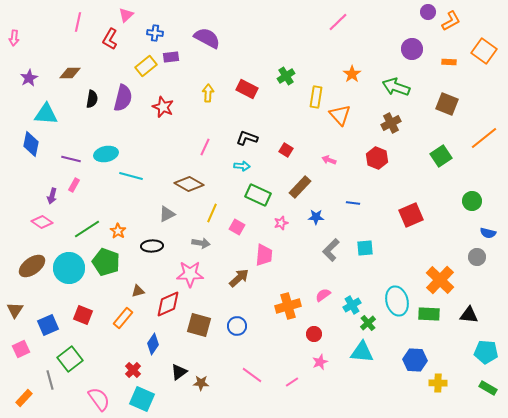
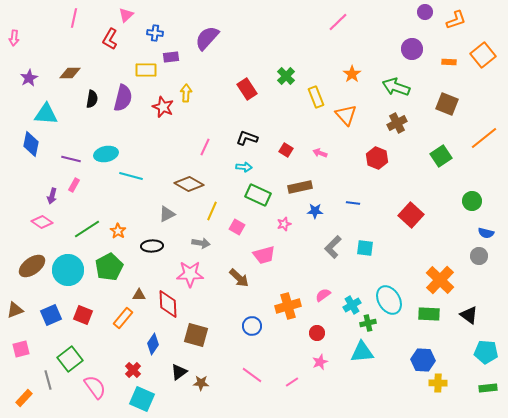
purple circle at (428, 12): moved 3 px left
orange L-shape at (451, 21): moved 5 px right, 1 px up; rotated 10 degrees clockwise
pink line at (78, 22): moved 4 px left, 4 px up
purple semicircle at (207, 38): rotated 76 degrees counterclockwise
orange square at (484, 51): moved 1 px left, 4 px down; rotated 15 degrees clockwise
yellow rectangle at (146, 66): moved 4 px down; rotated 40 degrees clockwise
green cross at (286, 76): rotated 12 degrees counterclockwise
red rectangle at (247, 89): rotated 30 degrees clockwise
yellow arrow at (208, 93): moved 22 px left
yellow rectangle at (316, 97): rotated 30 degrees counterclockwise
orange triangle at (340, 115): moved 6 px right
brown cross at (391, 123): moved 6 px right
pink arrow at (329, 160): moved 9 px left, 7 px up
cyan arrow at (242, 166): moved 2 px right, 1 px down
brown rectangle at (300, 187): rotated 35 degrees clockwise
yellow line at (212, 213): moved 2 px up
red square at (411, 215): rotated 25 degrees counterclockwise
blue star at (316, 217): moved 1 px left, 6 px up
pink star at (281, 223): moved 3 px right, 1 px down
blue semicircle at (488, 233): moved 2 px left
cyan square at (365, 248): rotated 12 degrees clockwise
gray L-shape at (331, 250): moved 2 px right, 3 px up
pink trapezoid at (264, 255): rotated 70 degrees clockwise
gray circle at (477, 257): moved 2 px right, 1 px up
green pentagon at (106, 262): moved 3 px right, 5 px down; rotated 24 degrees clockwise
cyan circle at (69, 268): moved 1 px left, 2 px down
brown arrow at (239, 278): rotated 85 degrees clockwise
brown triangle at (138, 291): moved 1 px right, 4 px down; rotated 16 degrees clockwise
cyan ellipse at (397, 301): moved 8 px left, 1 px up; rotated 16 degrees counterclockwise
red diamond at (168, 304): rotated 68 degrees counterclockwise
brown triangle at (15, 310): rotated 36 degrees clockwise
black triangle at (469, 315): rotated 30 degrees clockwise
green cross at (368, 323): rotated 28 degrees clockwise
blue square at (48, 325): moved 3 px right, 10 px up
brown square at (199, 325): moved 3 px left, 10 px down
blue circle at (237, 326): moved 15 px right
red circle at (314, 334): moved 3 px right, 1 px up
pink square at (21, 349): rotated 12 degrees clockwise
cyan triangle at (362, 352): rotated 10 degrees counterclockwise
blue hexagon at (415, 360): moved 8 px right
gray line at (50, 380): moved 2 px left
green rectangle at (488, 388): rotated 36 degrees counterclockwise
pink semicircle at (99, 399): moved 4 px left, 12 px up
